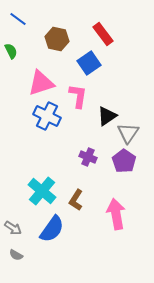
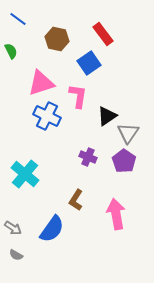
cyan cross: moved 17 px left, 17 px up
